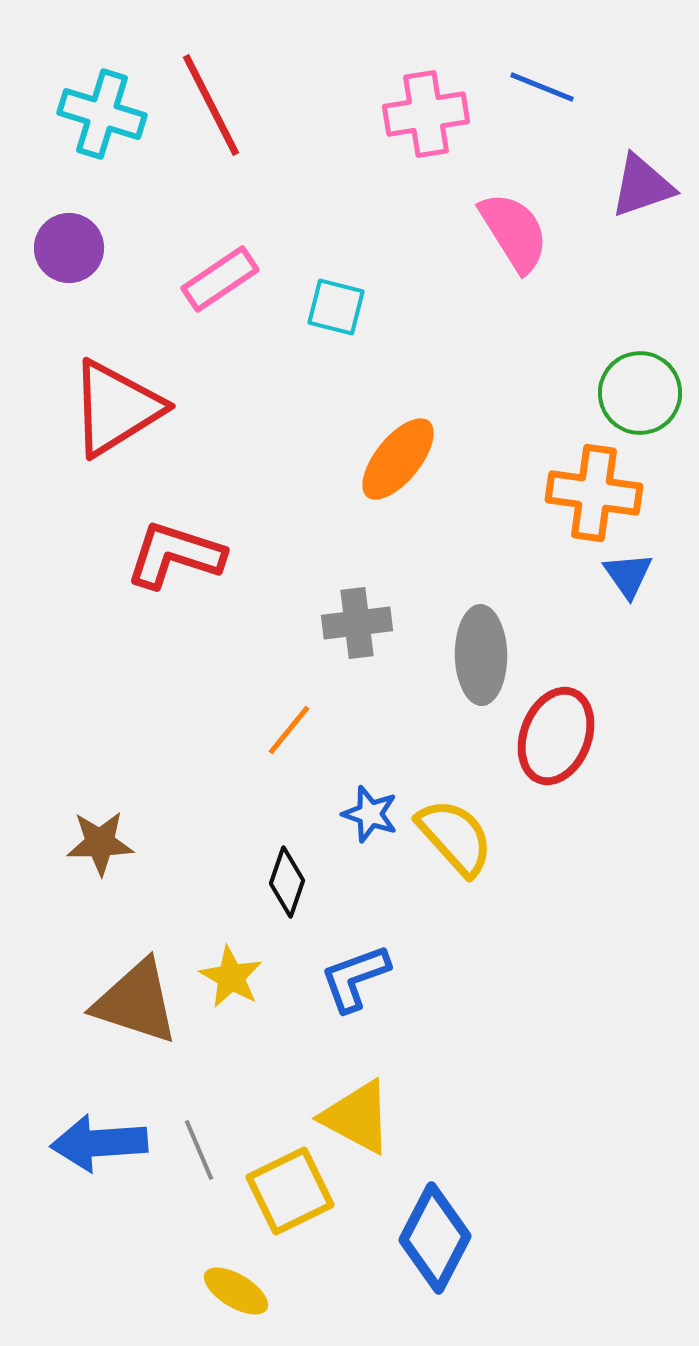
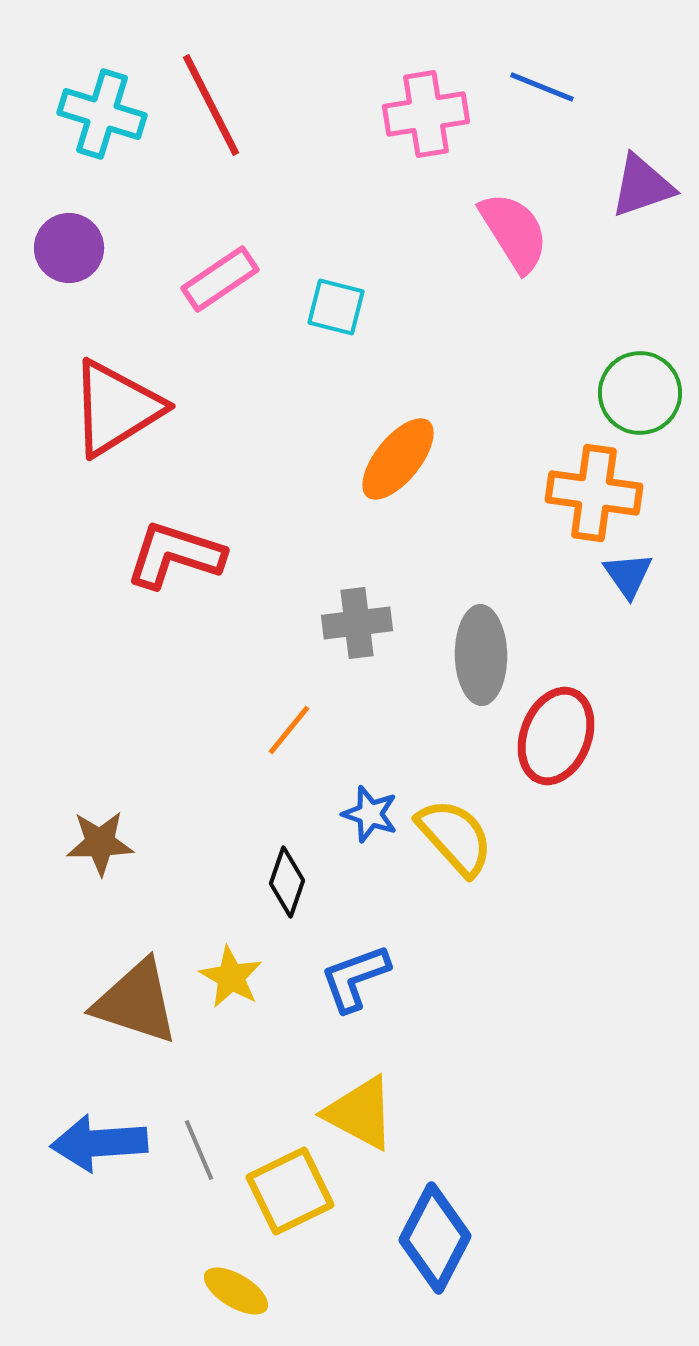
yellow triangle: moved 3 px right, 4 px up
